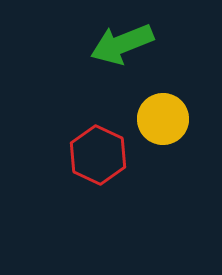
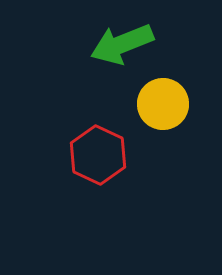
yellow circle: moved 15 px up
